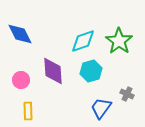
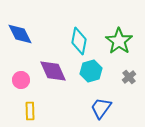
cyan diamond: moved 4 px left; rotated 60 degrees counterclockwise
purple diamond: rotated 20 degrees counterclockwise
gray cross: moved 2 px right, 17 px up; rotated 24 degrees clockwise
yellow rectangle: moved 2 px right
